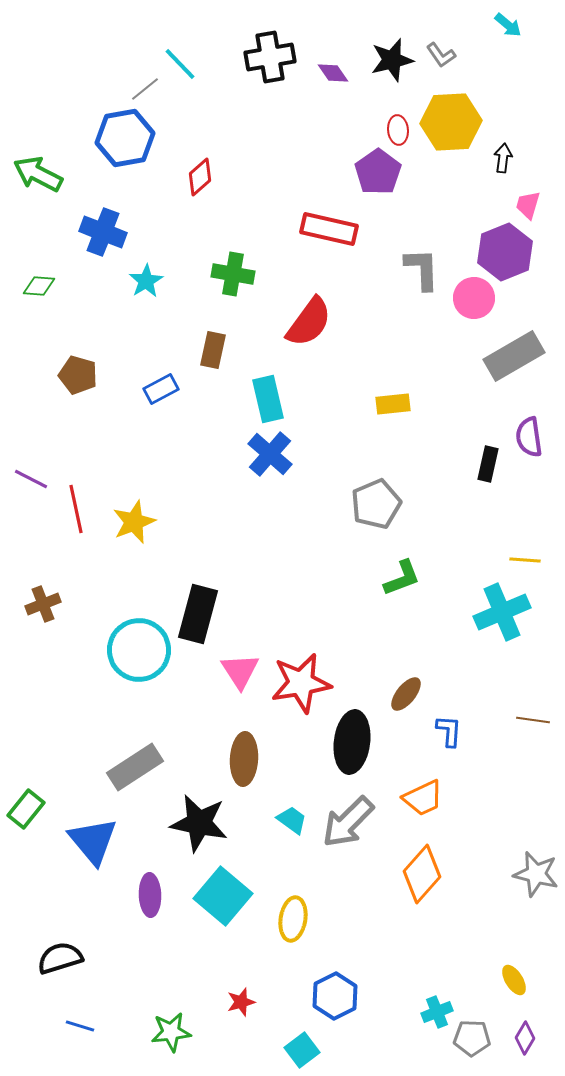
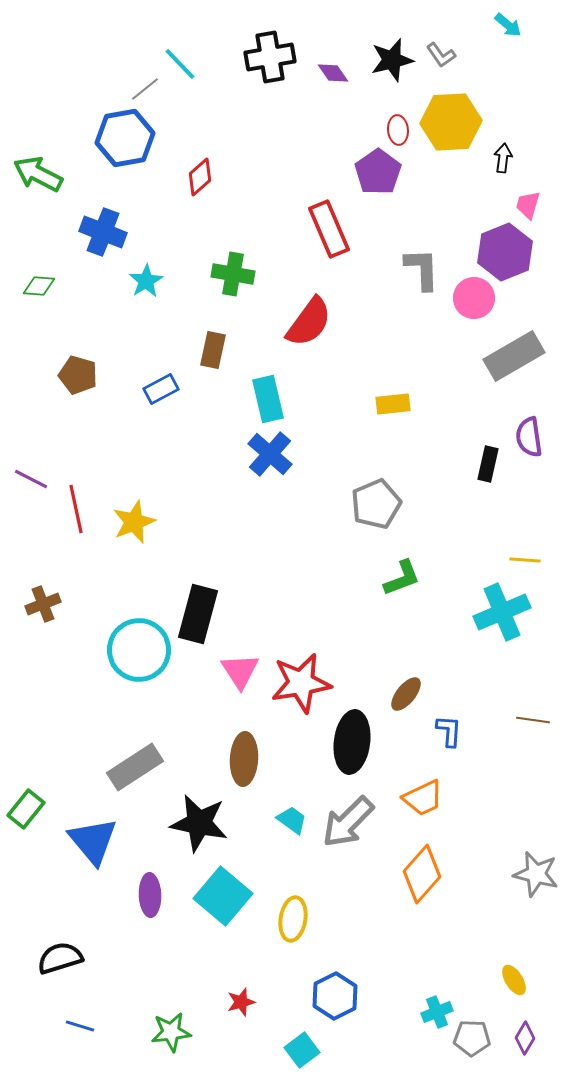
red rectangle at (329, 229): rotated 54 degrees clockwise
